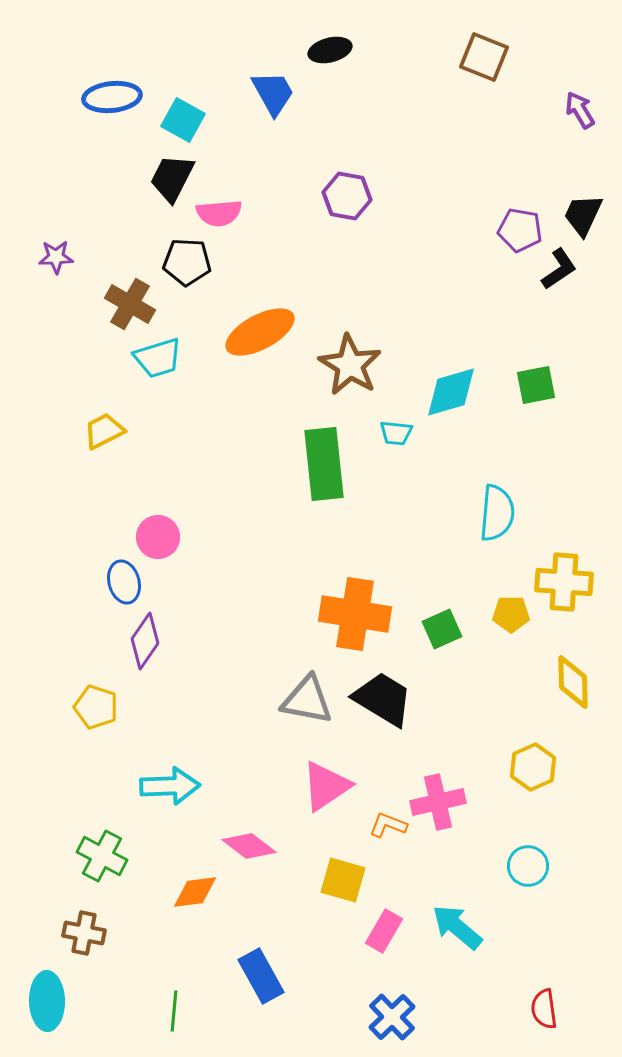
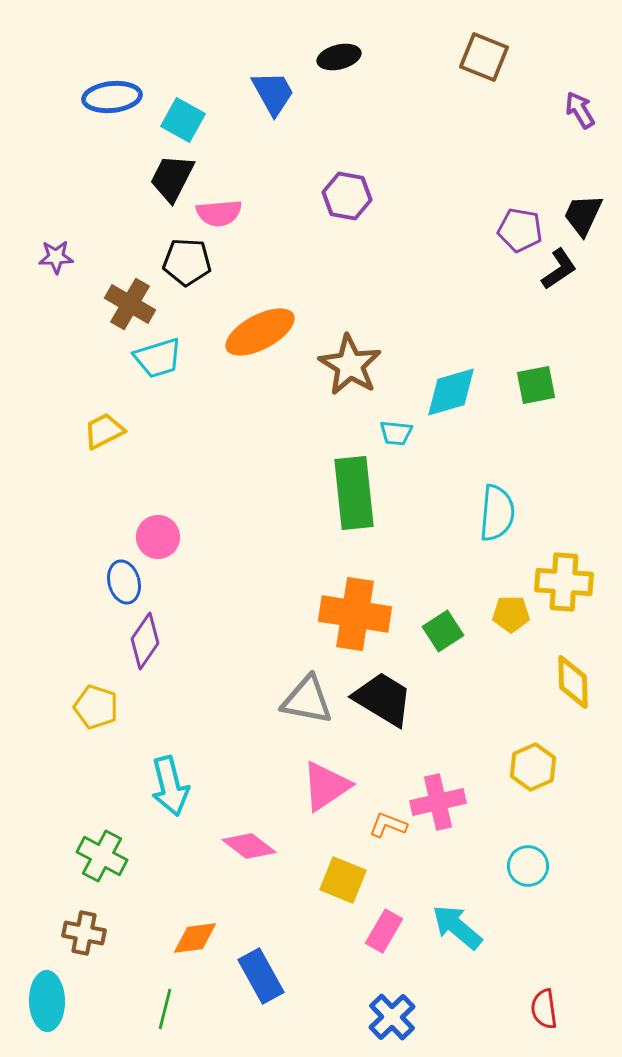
black ellipse at (330, 50): moved 9 px right, 7 px down
green rectangle at (324, 464): moved 30 px right, 29 px down
green square at (442, 629): moved 1 px right, 2 px down; rotated 9 degrees counterclockwise
cyan arrow at (170, 786): rotated 78 degrees clockwise
yellow square at (343, 880): rotated 6 degrees clockwise
orange diamond at (195, 892): moved 46 px down
green line at (174, 1011): moved 9 px left, 2 px up; rotated 9 degrees clockwise
